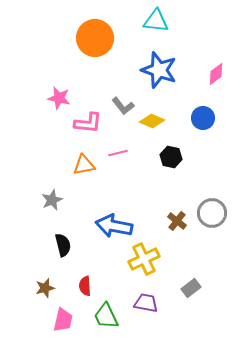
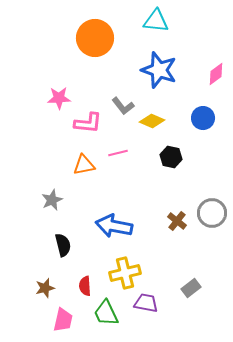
pink star: rotated 15 degrees counterclockwise
yellow cross: moved 19 px left, 14 px down; rotated 12 degrees clockwise
green trapezoid: moved 3 px up
